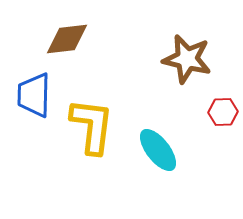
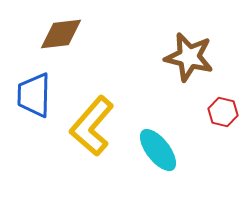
brown diamond: moved 6 px left, 5 px up
brown star: moved 2 px right, 2 px up
red hexagon: rotated 16 degrees clockwise
yellow L-shape: rotated 146 degrees counterclockwise
